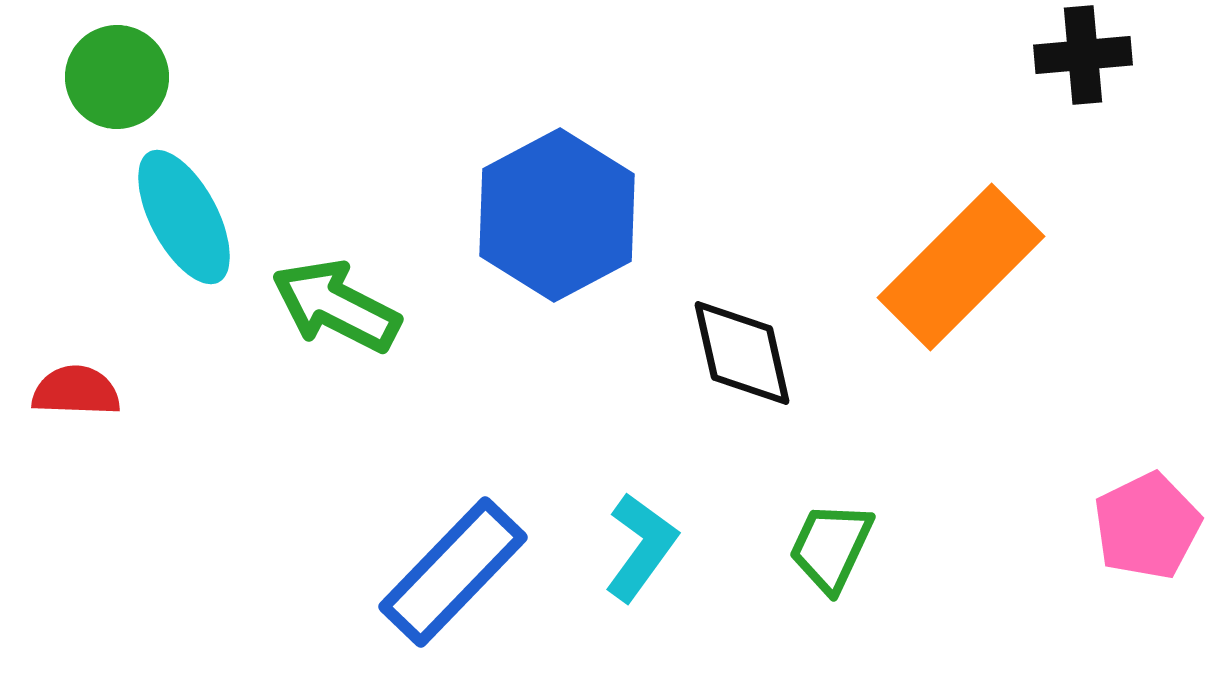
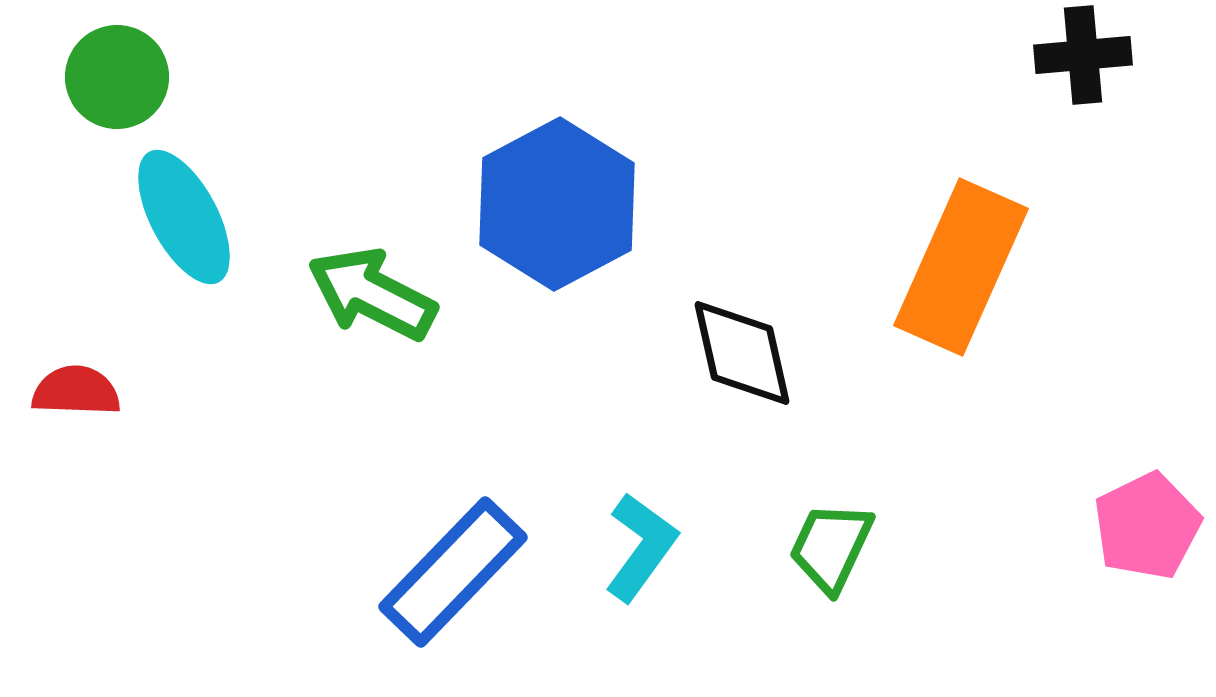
blue hexagon: moved 11 px up
orange rectangle: rotated 21 degrees counterclockwise
green arrow: moved 36 px right, 12 px up
